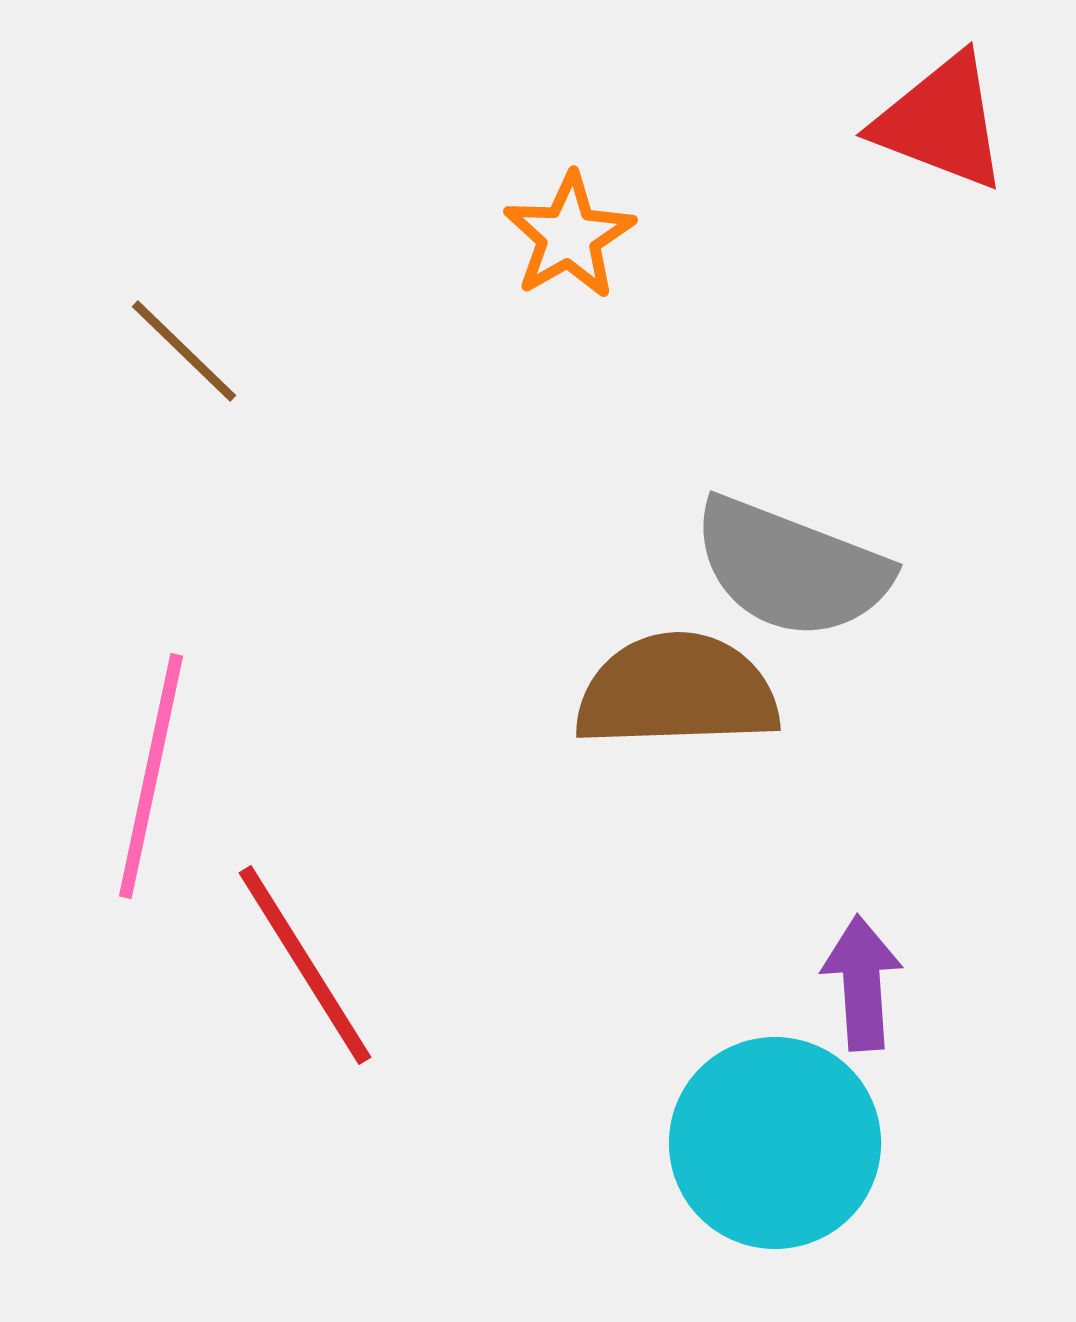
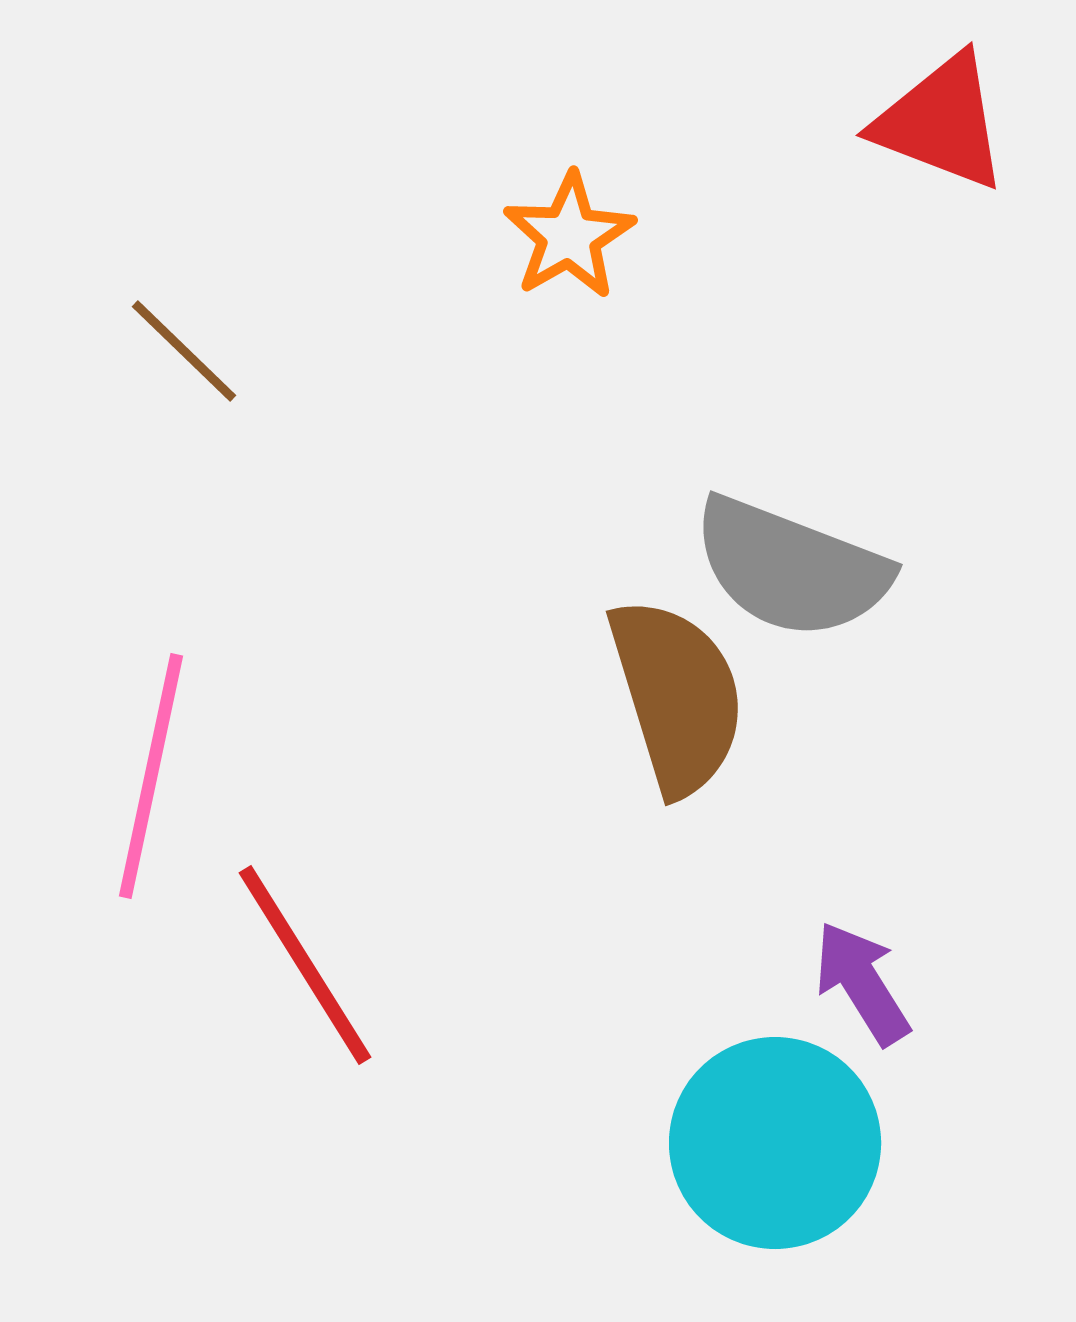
brown semicircle: moved 5 px down; rotated 75 degrees clockwise
purple arrow: rotated 28 degrees counterclockwise
